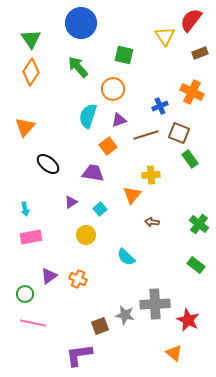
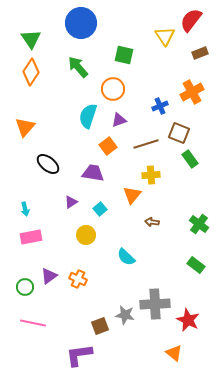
orange cross at (192, 92): rotated 35 degrees clockwise
brown line at (146, 135): moved 9 px down
green circle at (25, 294): moved 7 px up
